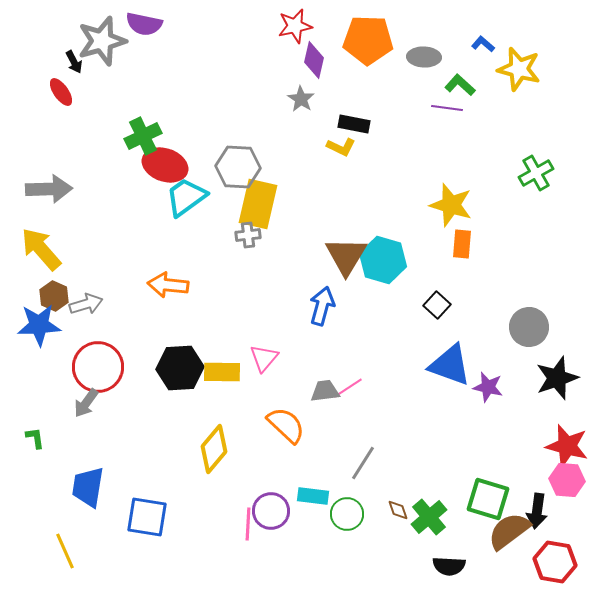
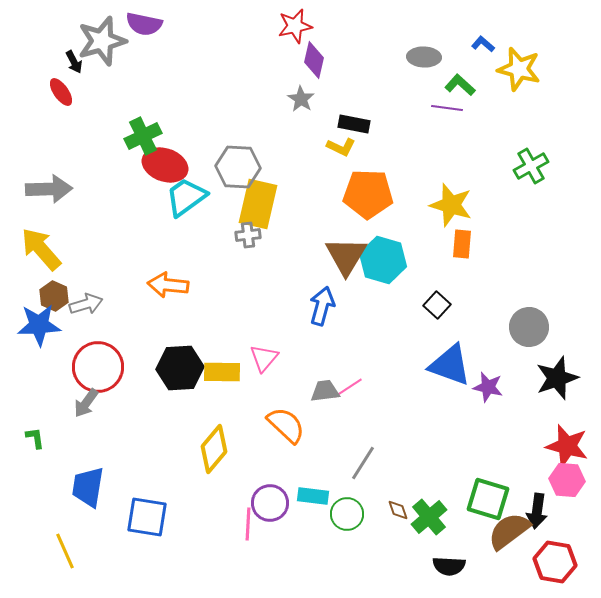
orange pentagon at (368, 40): moved 154 px down
green cross at (536, 173): moved 5 px left, 7 px up
purple circle at (271, 511): moved 1 px left, 8 px up
